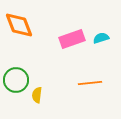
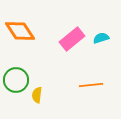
orange diamond: moved 1 px right, 6 px down; rotated 12 degrees counterclockwise
pink rectangle: rotated 20 degrees counterclockwise
orange line: moved 1 px right, 2 px down
